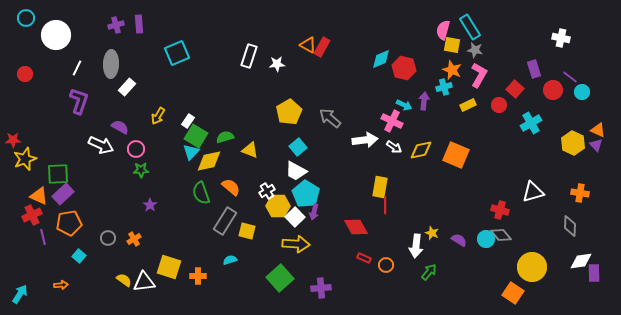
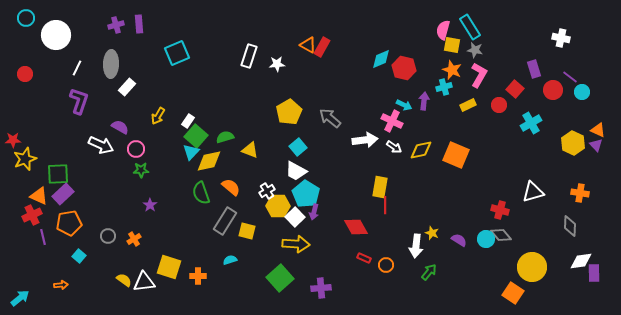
green square at (196, 136): rotated 10 degrees clockwise
gray circle at (108, 238): moved 2 px up
cyan arrow at (20, 294): moved 4 px down; rotated 18 degrees clockwise
